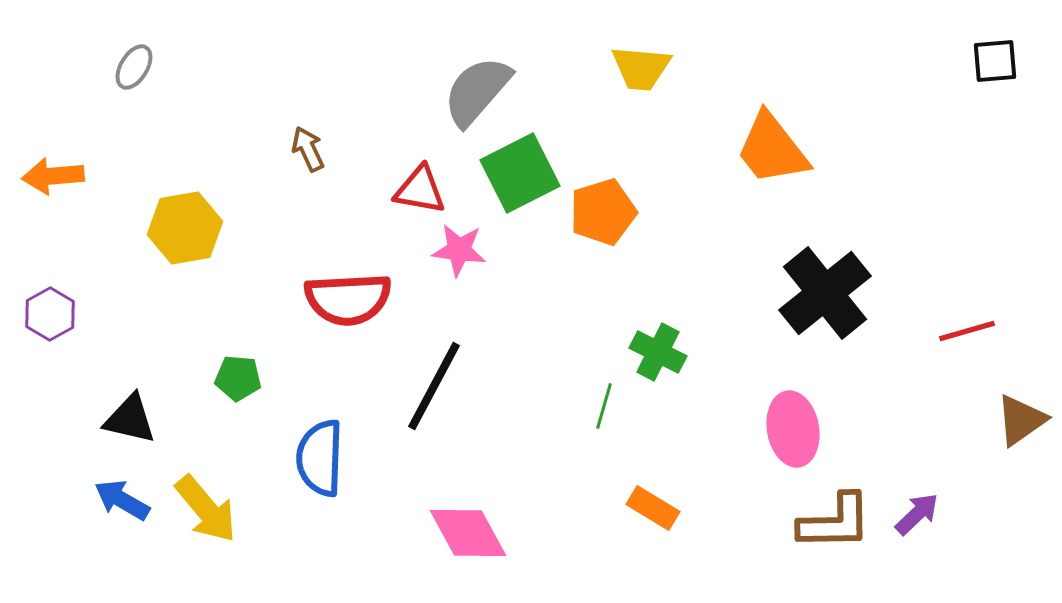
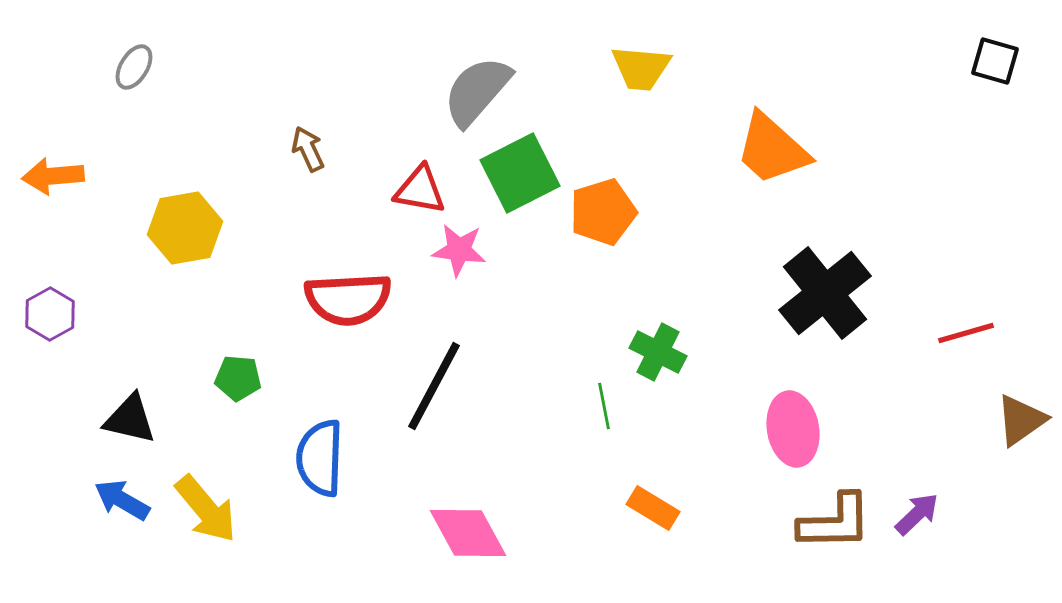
black square: rotated 21 degrees clockwise
orange trapezoid: rotated 10 degrees counterclockwise
red line: moved 1 px left, 2 px down
green line: rotated 27 degrees counterclockwise
